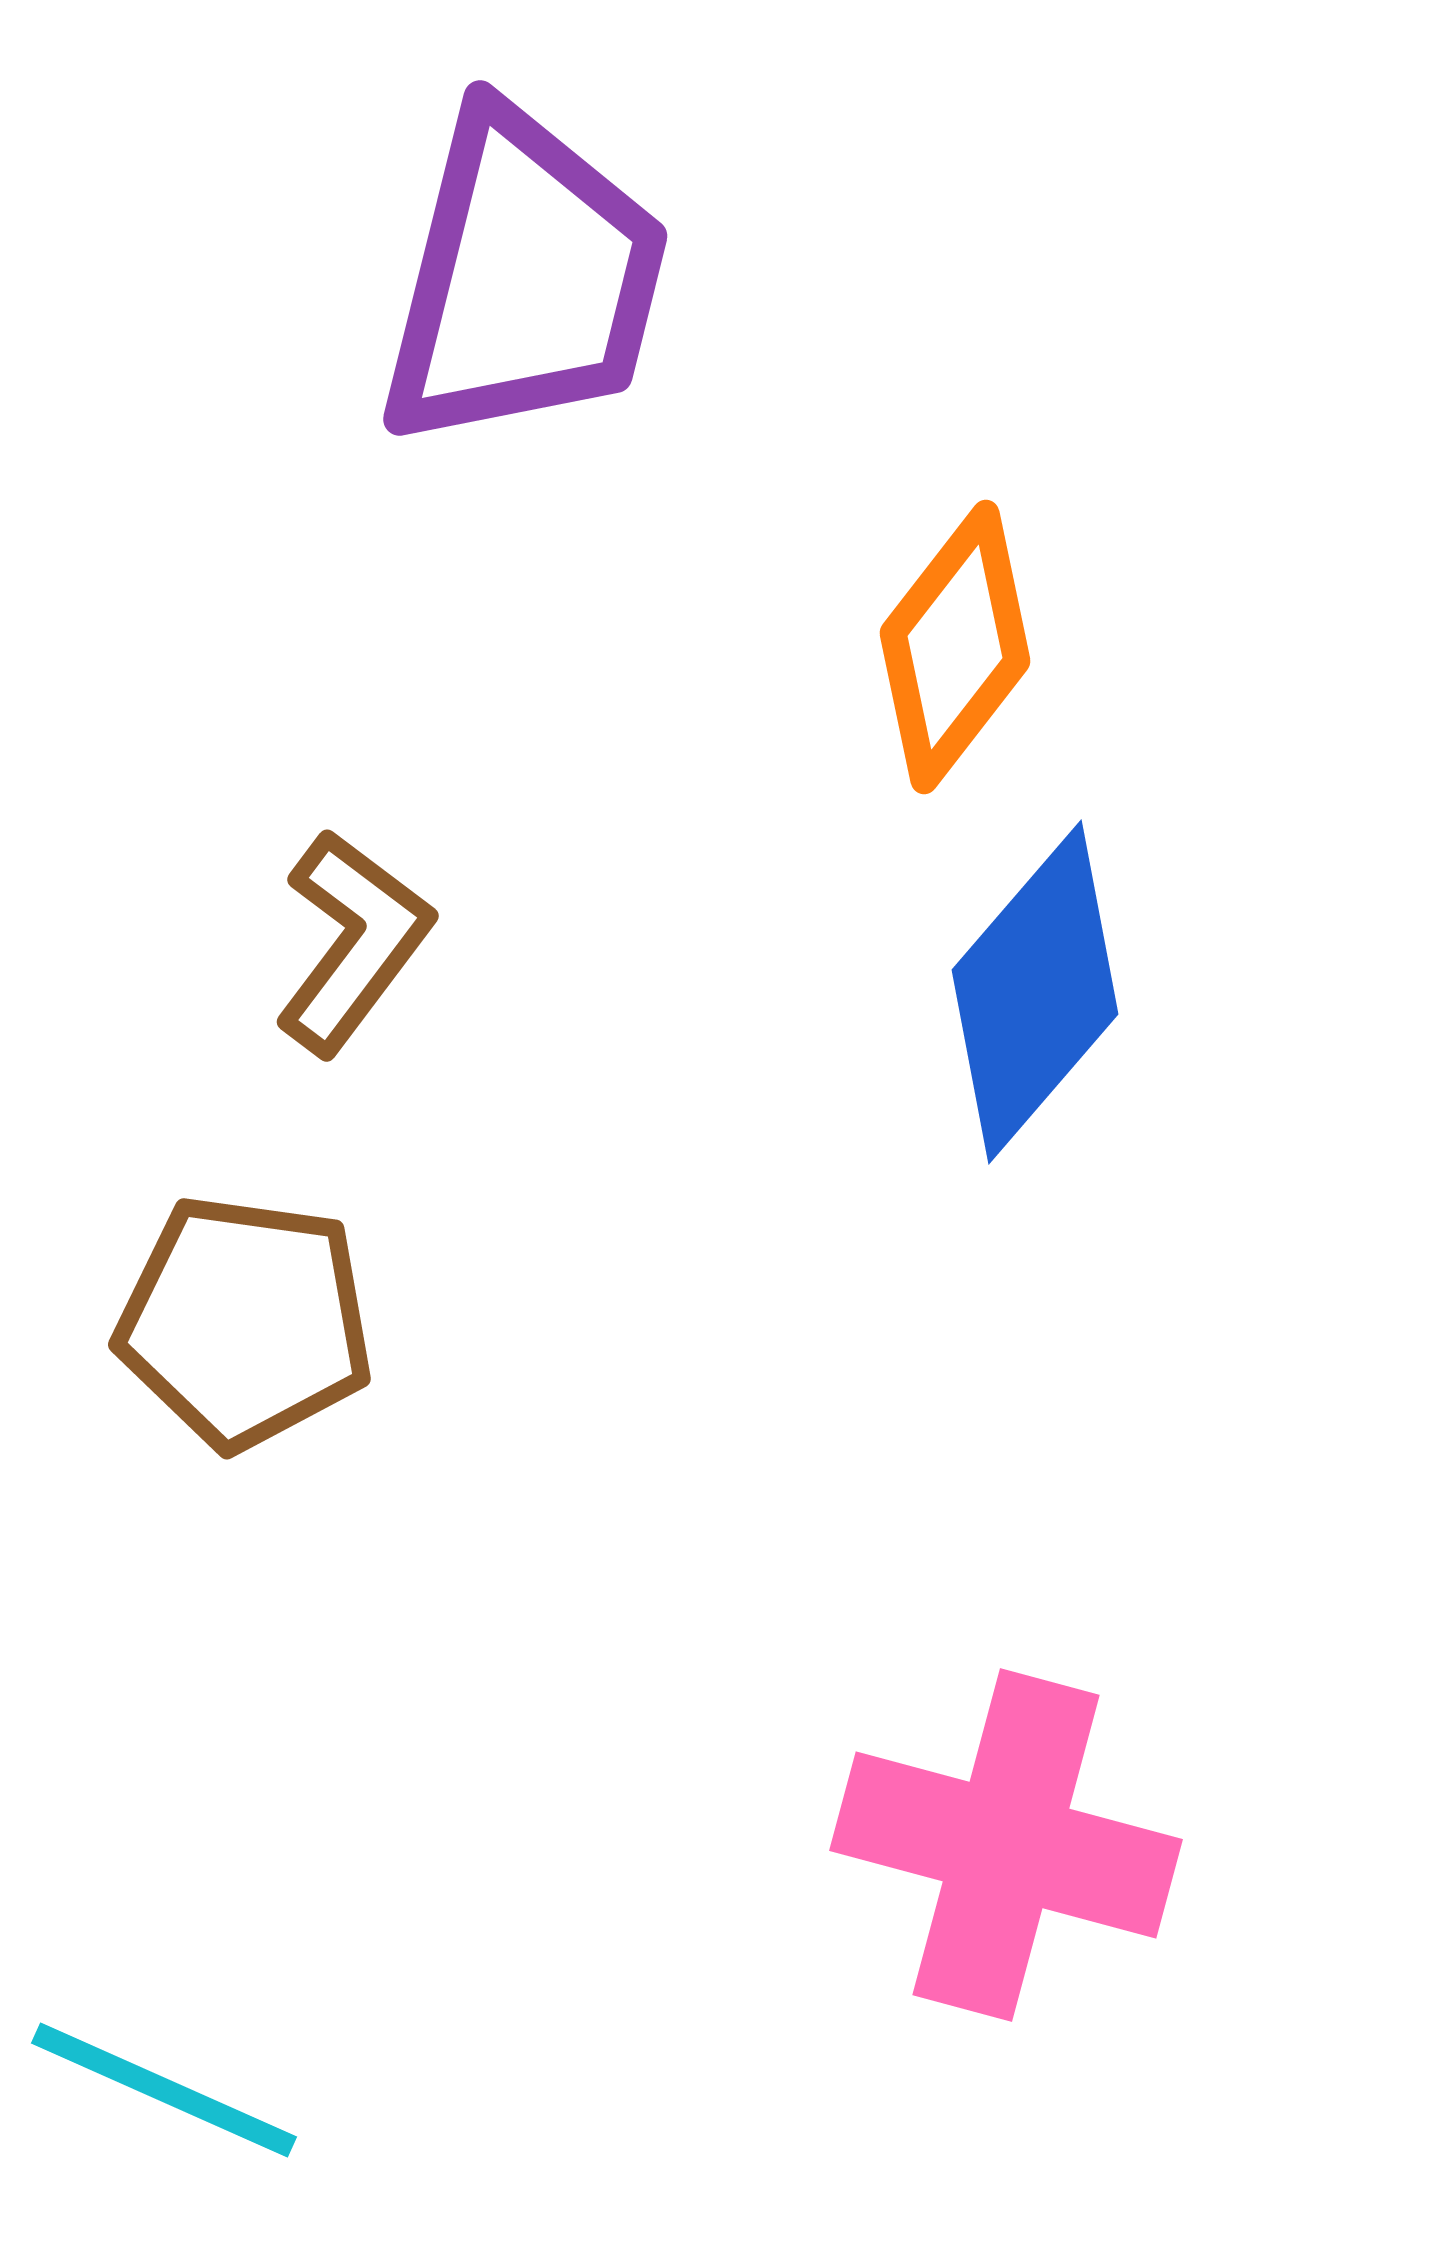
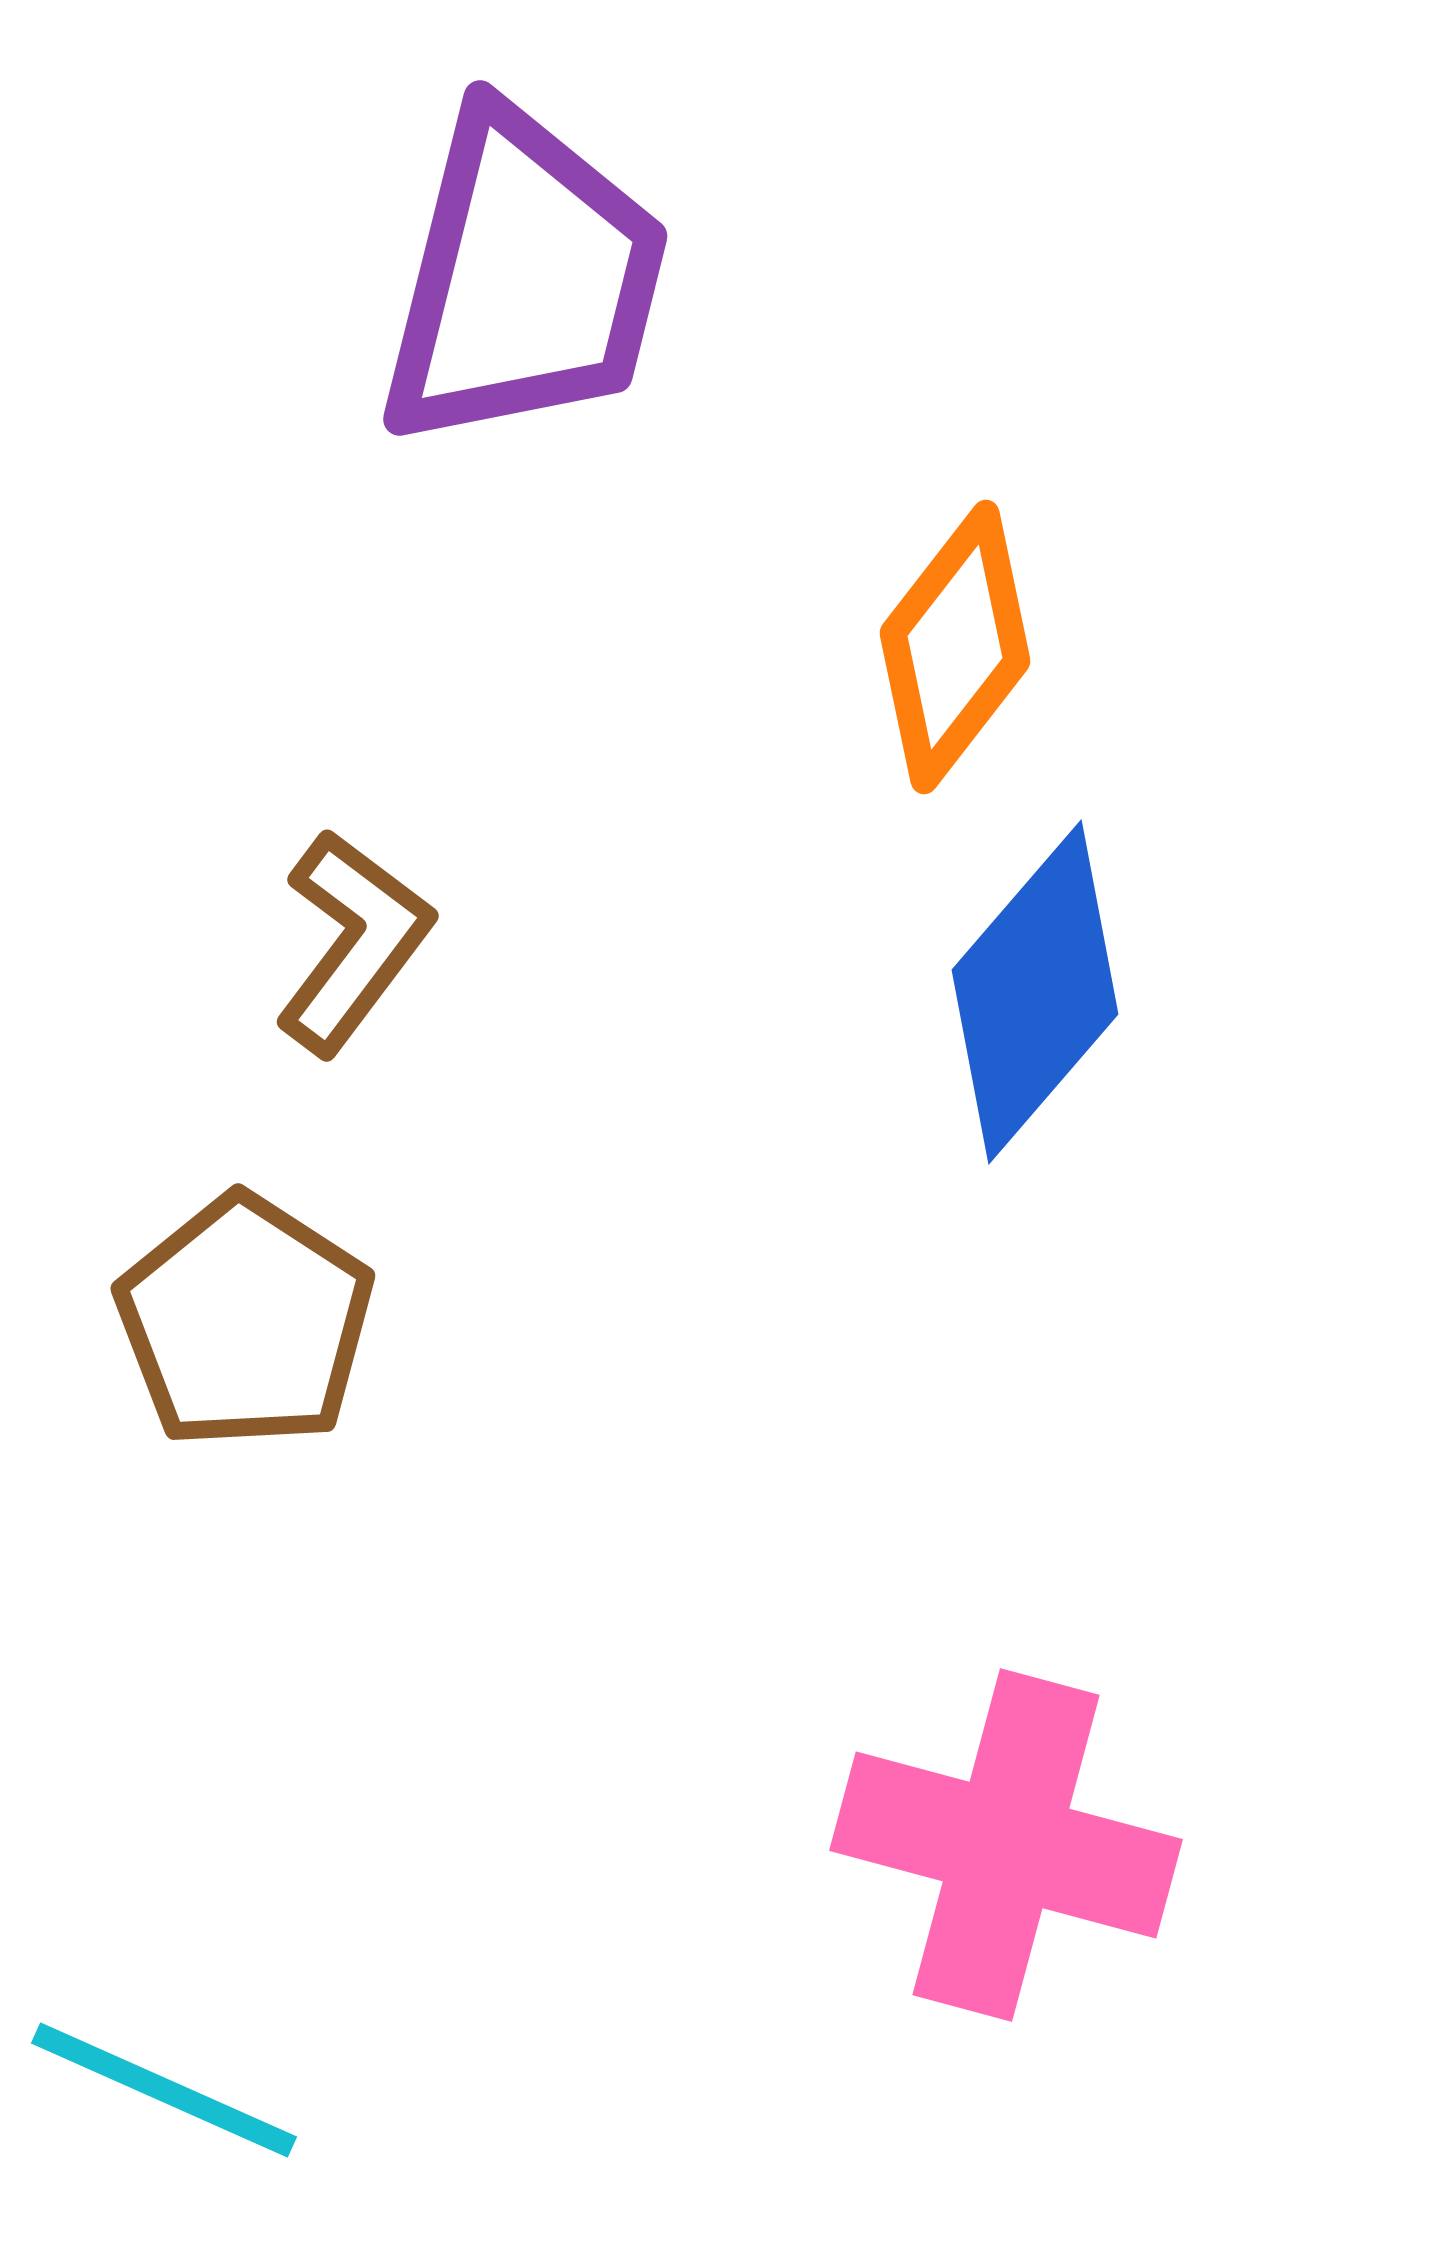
brown pentagon: rotated 25 degrees clockwise
